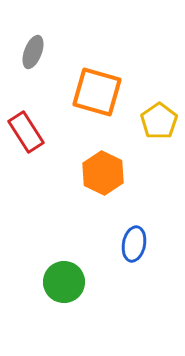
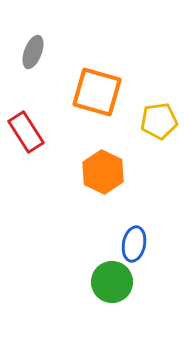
yellow pentagon: rotated 27 degrees clockwise
orange hexagon: moved 1 px up
green circle: moved 48 px right
